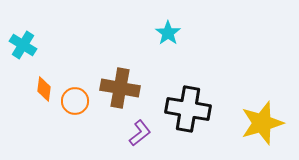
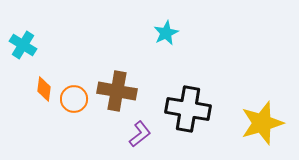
cyan star: moved 2 px left; rotated 10 degrees clockwise
brown cross: moved 3 px left, 3 px down
orange circle: moved 1 px left, 2 px up
purple L-shape: moved 1 px down
